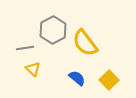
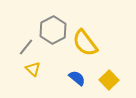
gray line: moved 1 px right, 1 px up; rotated 42 degrees counterclockwise
